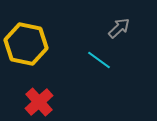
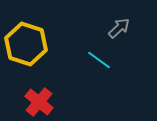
yellow hexagon: rotated 6 degrees clockwise
red cross: rotated 8 degrees counterclockwise
